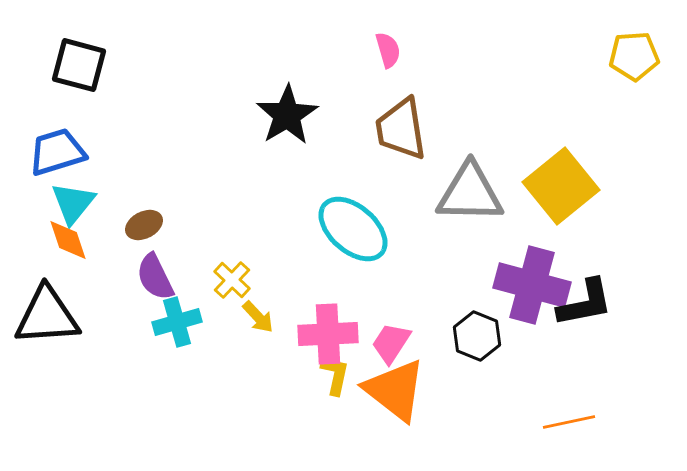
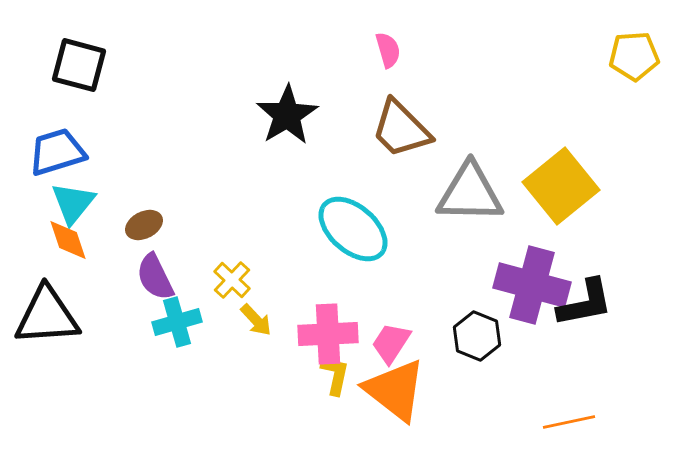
brown trapezoid: rotated 36 degrees counterclockwise
yellow arrow: moved 2 px left, 3 px down
